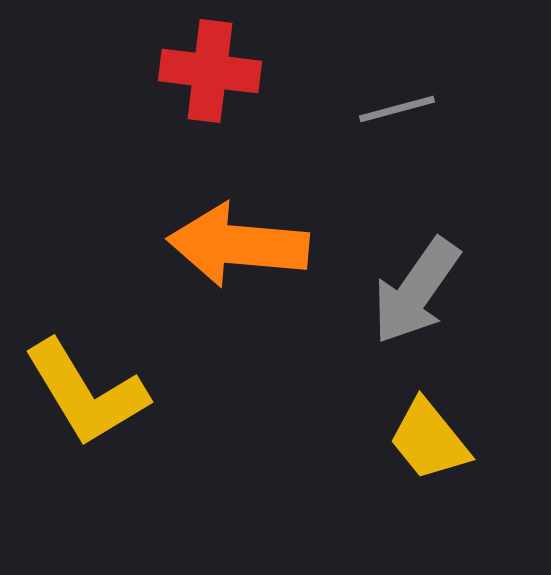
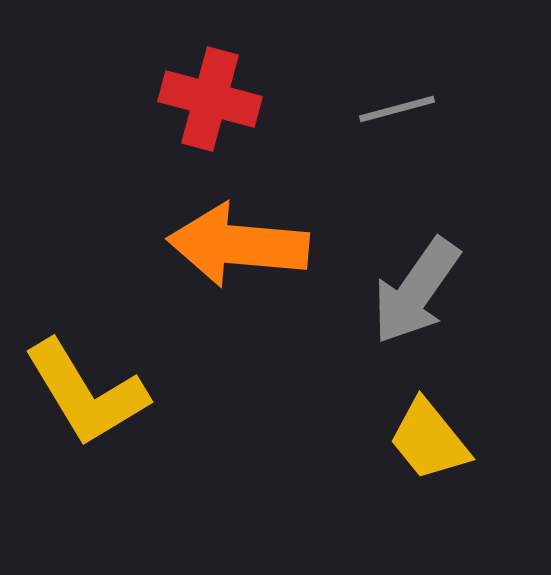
red cross: moved 28 px down; rotated 8 degrees clockwise
